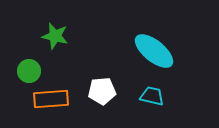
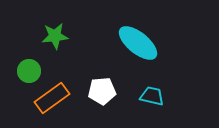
green star: rotated 20 degrees counterclockwise
cyan ellipse: moved 16 px left, 8 px up
orange rectangle: moved 1 px right, 1 px up; rotated 32 degrees counterclockwise
